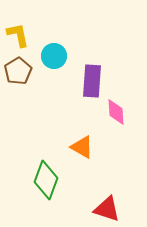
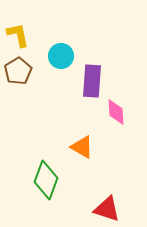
cyan circle: moved 7 px right
